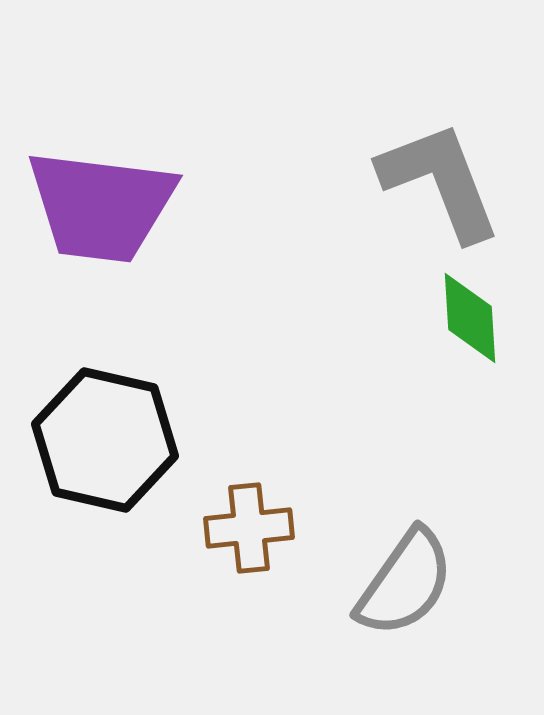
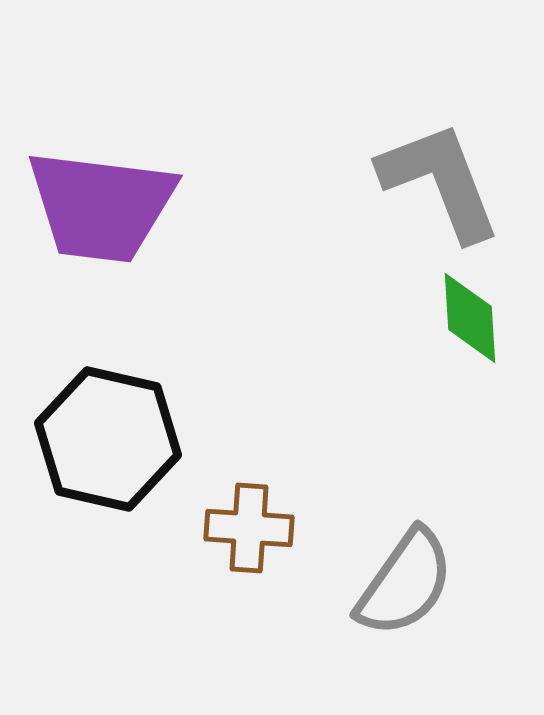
black hexagon: moved 3 px right, 1 px up
brown cross: rotated 10 degrees clockwise
